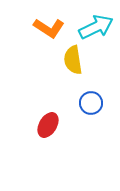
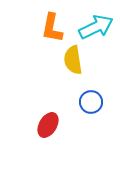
orange L-shape: moved 3 px right; rotated 68 degrees clockwise
blue circle: moved 1 px up
